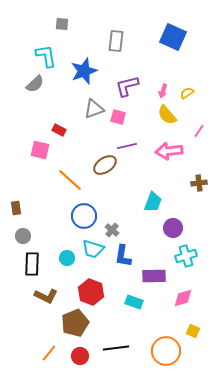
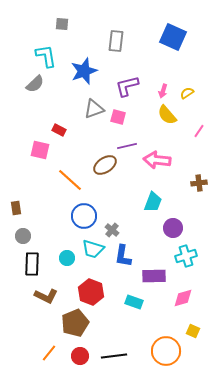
pink arrow at (169, 151): moved 12 px left, 9 px down; rotated 12 degrees clockwise
black line at (116, 348): moved 2 px left, 8 px down
